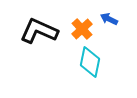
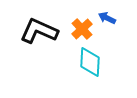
blue arrow: moved 2 px left, 1 px up
cyan diamond: rotated 8 degrees counterclockwise
